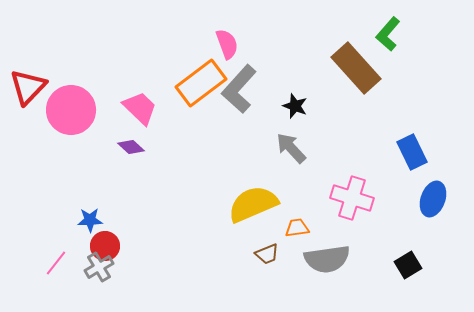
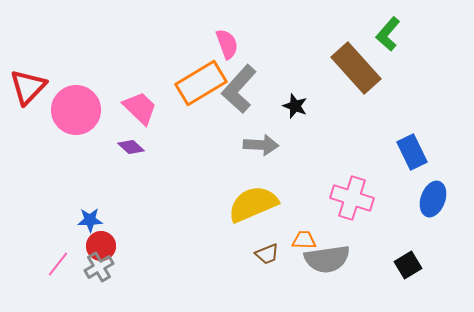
orange rectangle: rotated 6 degrees clockwise
pink circle: moved 5 px right
gray arrow: moved 30 px left, 3 px up; rotated 136 degrees clockwise
orange trapezoid: moved 7 px right, 12 px down; rotated 10 degrees clockwise
red circle: moved 4 px left
pink line: moved 2 px right, 1 px down
